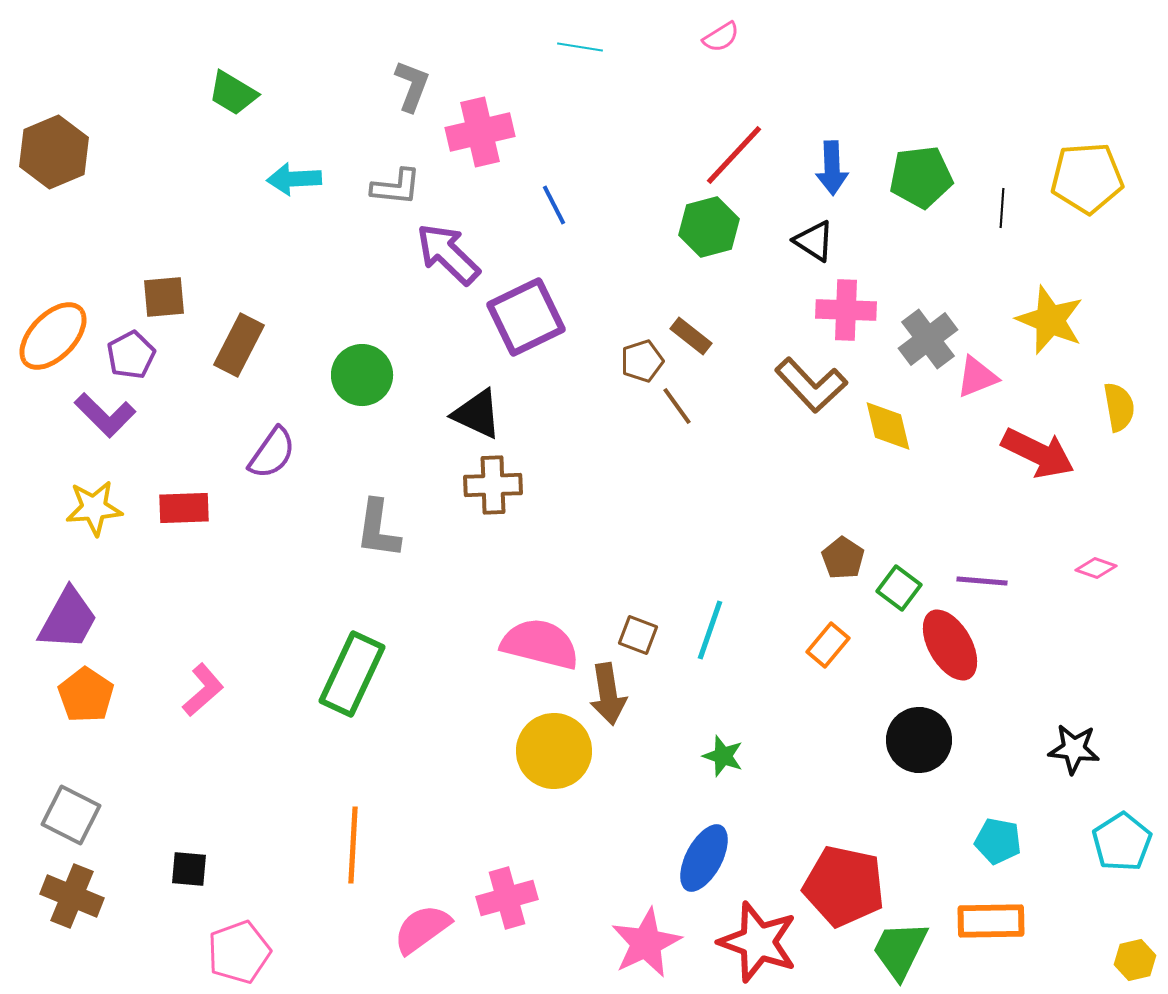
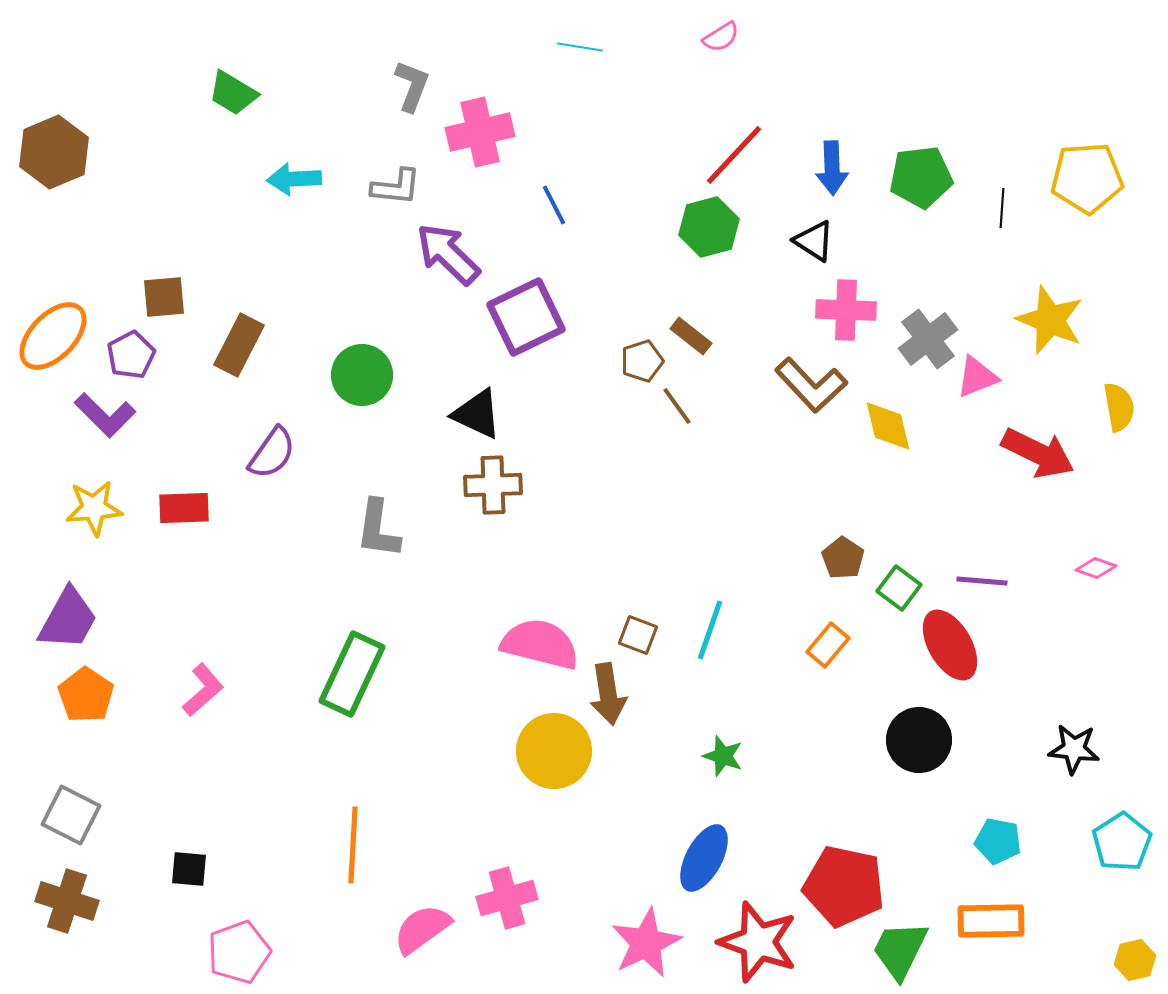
brown cross at (72, 896): moved 5 px left, 5 px down; rotated 4 degrees counterclockwise
